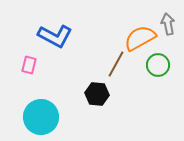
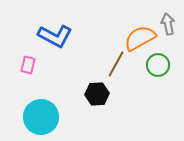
pink rectangle: moved 1 px left
black hexagon: rotated 10 degrees counterclockwise
